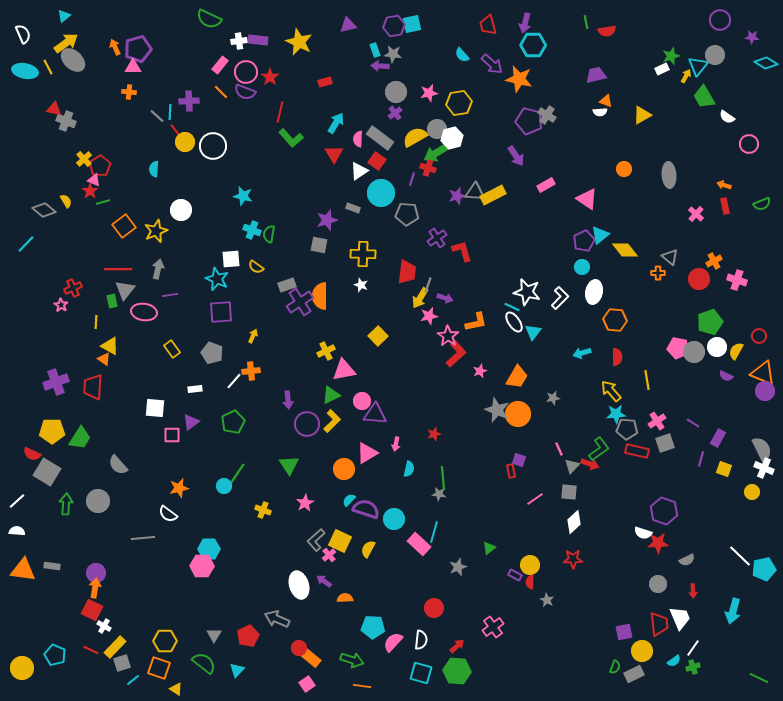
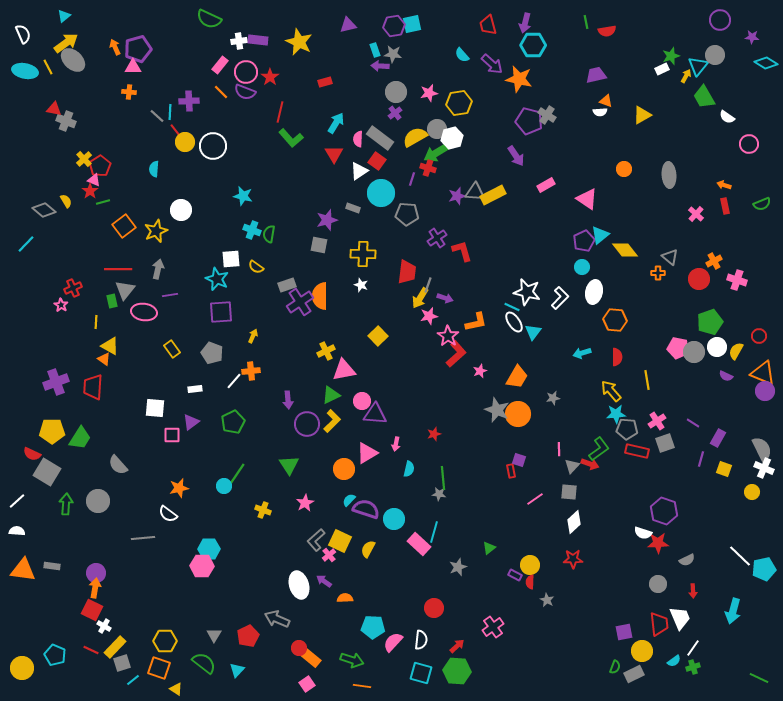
pink line at (559, 449): rotated 24 degrees clockwise
